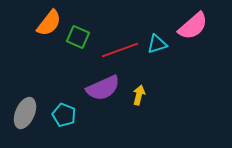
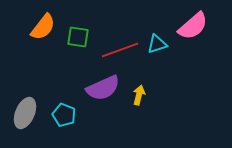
orange semicircle: moved 6 px left, 4 px down
green square: rotated 15 degrees counterclockwise
